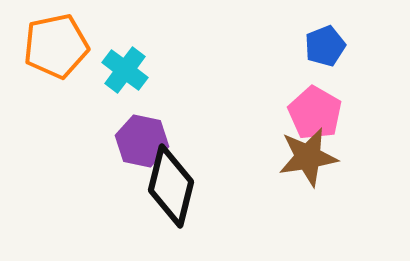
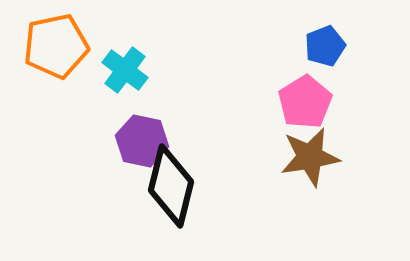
pink pentagon: moved 10 px left, 11 px up; rotated 10 degrees clockwise
brown star: moved 2 px right
